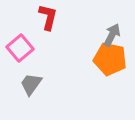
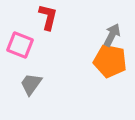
pink square: moved 3 px up; rotated 28 degrees counterclockwise
orange pentagon: moved 2 px down
